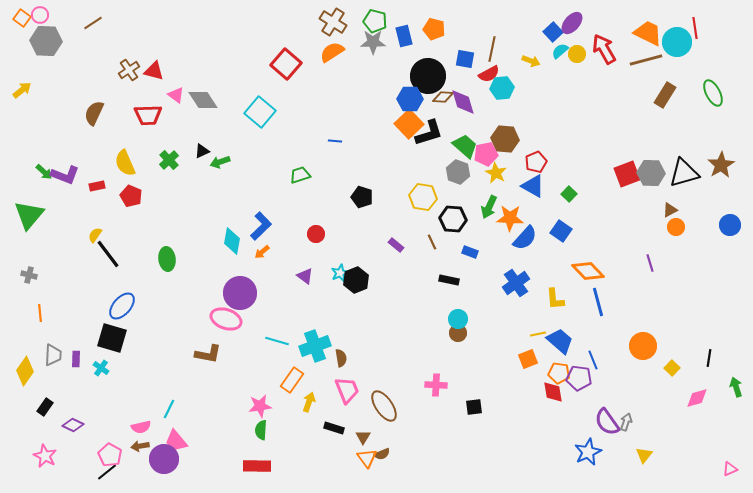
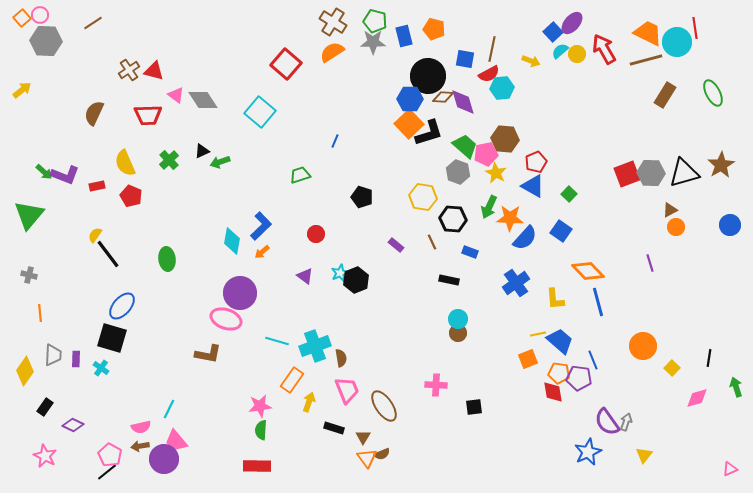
orange square at (22, 18): rotated 12 degrees clockwise
blue line at (335, 141): rotated 72 degrees counterclockwise
